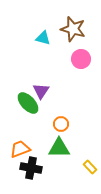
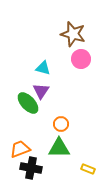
brown star: moved 5 px down
cyan triangle: moved 30 px down
yellow rectangle: moved 2 px left, 2 px down; rotated 24 degrees counterclockwise
